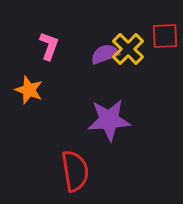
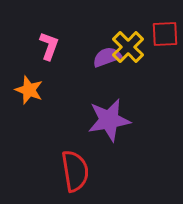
red square: moved 2 px up
yellow cross: moved 2 px up
purple semicircle: moved 2 px right, 3 px down
purple star: rotated 6 degrees counterclockwise
